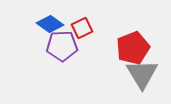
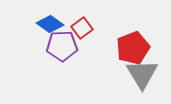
red square: rotated 10 degrees counterclockwise
